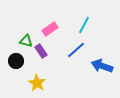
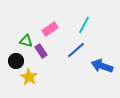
yellow star: moved 8 px left, 6 px up
